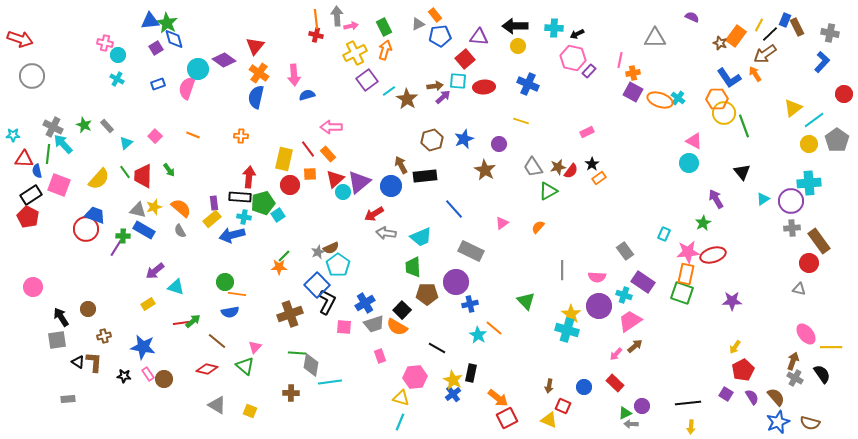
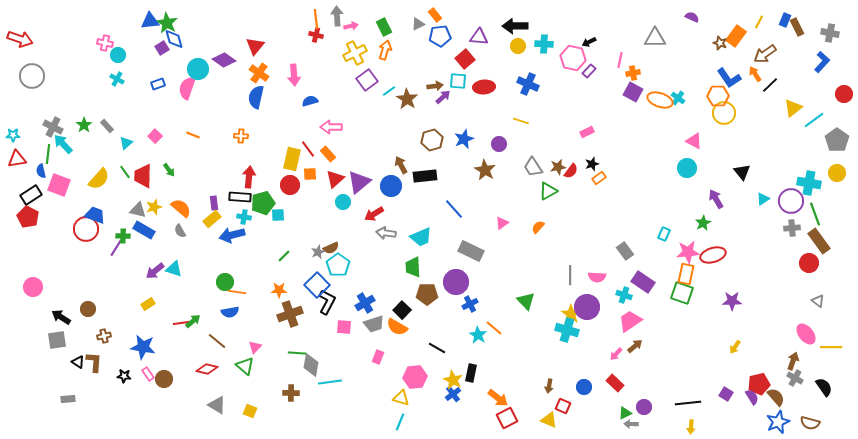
yellow line at (759, 25): moved 3 px up
cyan cross at (554, 28): moved 10 px left, 16 px down
black arrow at (577, 34): moved 12 px right, 8 px down
black line at (770, 34): moved 51 px down
purple square at (156, 48): moved 6 px right
blue semicircle at (307, 95): moved 3 px right, 6 px down
orange hexagon at (717, 99): moved 1 px right, 3 px up
green star at (84, 125): rotated 14 degrees clockwise
green line at (744, 126): moved 71 px right, 88 px down
yellow circle at (809, 144): moved 28 px right, 29 px down
red triangle at (24, 159): moved 7 px left; rotated 12 degrees counterclockwise
yellow rectangle at (284, 159): moved 8 px right
cyan circle at (689, 163): moved 2 px left, 5 px down
black star at (592, 164): rotated 16 degrees clockwise
blue semicircle at (37, 171): moved 4 px right
cyan cross at (809, 183): rotated 15 degrees clockwise
cyan circle at (343, 192): moved 10 px down
cyan square at (278, 215): rotated 32 degrees clockwise
orange star at (279, 267): moved 23 px down
gray line at (562, 270): moved 8 px right, 5 px down
cyan triangle at (176, 287): moved 2 px left, 18 px up
gray triangle at (799, 289): moved 19 px right, 12 px down; rotated 24 degrees clockwise
orange line at (237, 294): moved 2 px up
blue cross at (470, 304): rotated 14 degrees counterclockwise
purple circle at (599, 306): moved 12 px left, 1 px down
black arrow at (61, 317): rotated 24 degrees counterclockwise
pink rectangle at (380, 356): moved 2 px left, 1 px down; rotated 40 degrees clockwise
red pentagon at (743, 370): moved 16 px right, 14 px down; rotated 15 degrees clockwise
black semicircle at (822, 374): moved 2 px right, 13 px down
purple circle at (642, 406): moved 2 px right, 1 px down
